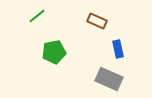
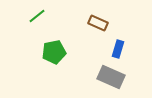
brown rectangle: moved 1 px right, 2 px down
blue rectangle: rotated 30 degrees clockwise
gray rectangle: moved 2 px right, 2 px up
